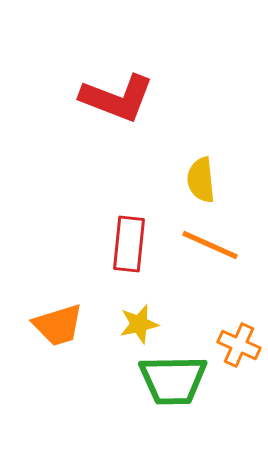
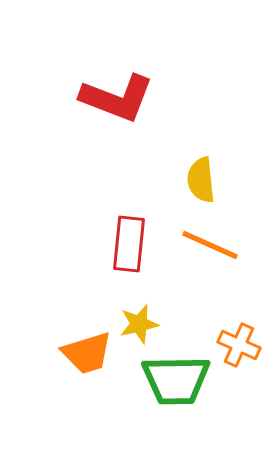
orange trapezoid: moved 29 px right, 28 px down
green trapezoid: moved 3 px right
